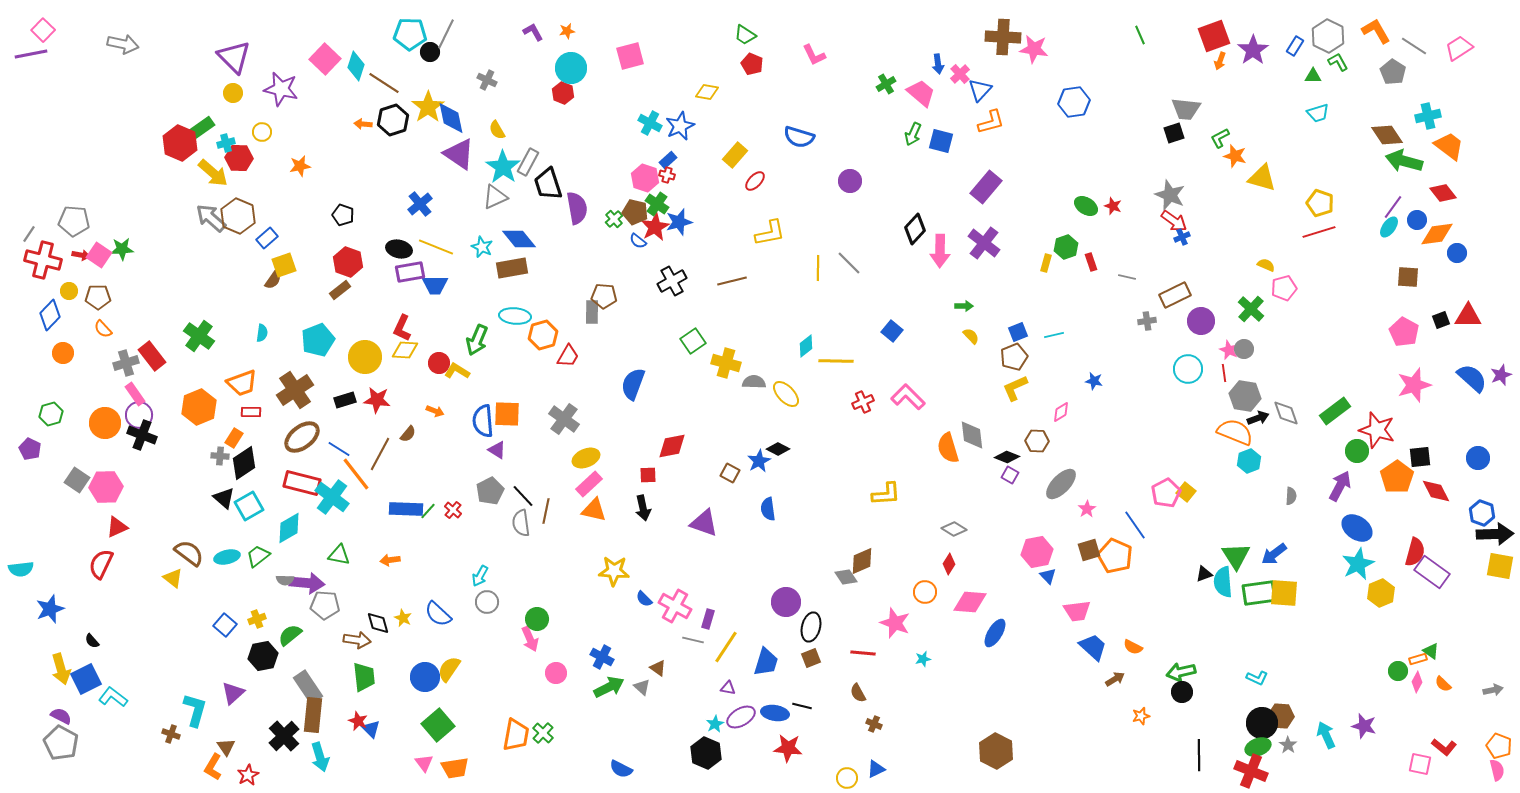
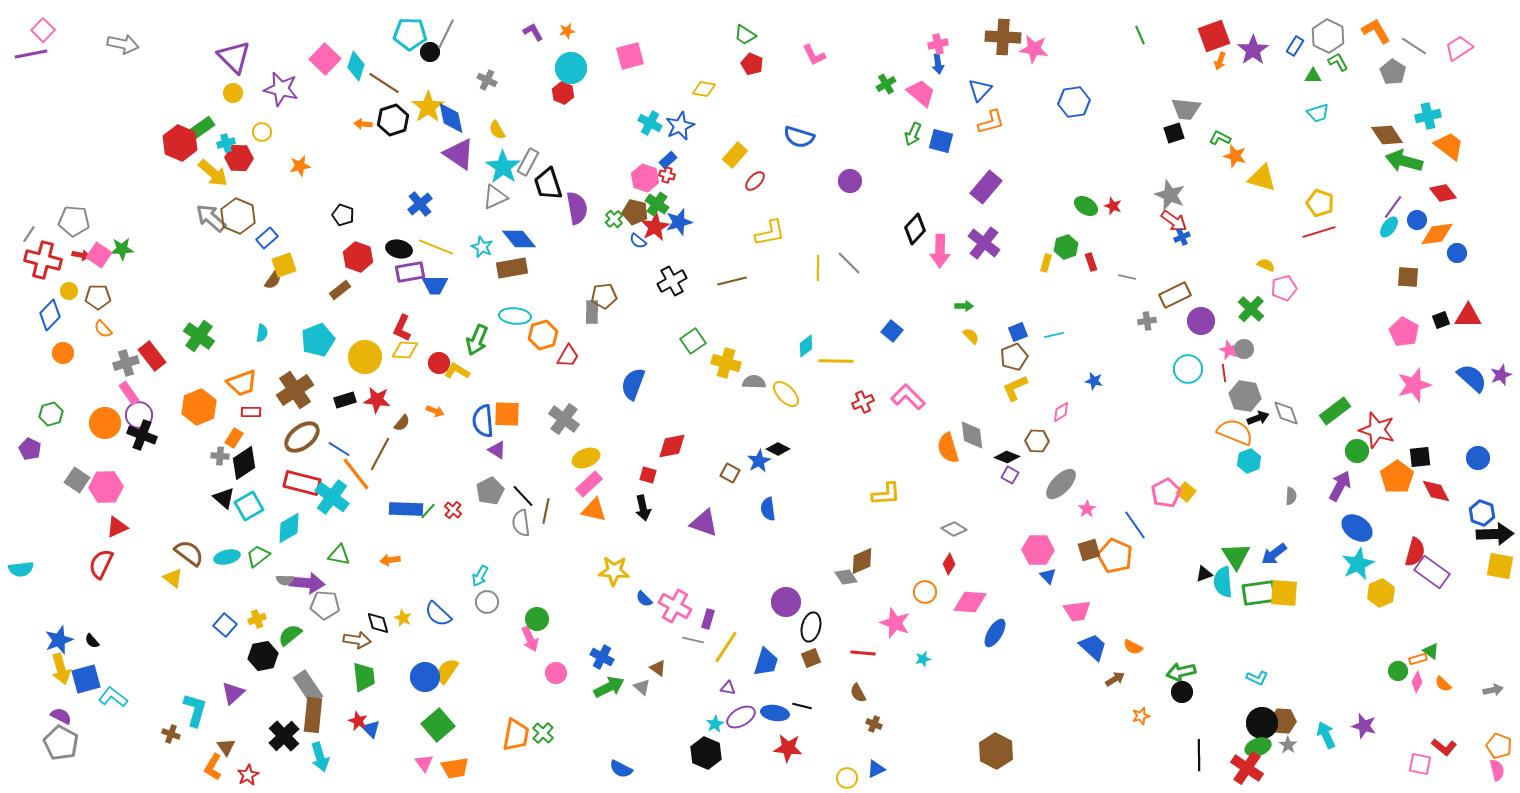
pink cross at (960, 74): moved 22 px left, 30 px up; rotated 30 degrees clockwise
yellow diamond at (707, 92): moved 3 px left, 3 px up
green L-shape at (1220, 138): rotated 55 degrees clockwise
red hexagon at (348, 262): moved 10 px right, 5 px up
brown pentagon at (604, 296): rotated 10 degrees counterclockwise
pink rectangle at (135, 394): moved 6 px left, 1 px up
brown semicircle at (408, 434): moved 6 px left, 11 px up
red square at (648, 475): rotated 18 degrees clockwise
pink hexagon at (1037, 552): moved 1 px right, 2 px up; rotated 12 degrees clockwise
blue star at (50, 609): moved 9 px right, 31 px down
yellow semicircle at (449, 669): moved 2 px left, 2 px down
blue square at (86, 679): rotated 12 degrees clockwise
brown hexagon at (1281, 716): moved 2 px right, 5 px down
red cross at (1251, 771): moved 4 px left, 3 px up; rotated 12 degrees clockwise
